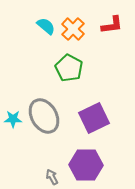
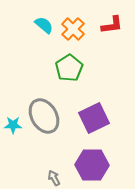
cyan semicircle: moved 2 px left, 1 px up
green pentagon: rotated 12 degrees clockwise
cyan star: moved 6 px down
purple hexagon: moved 6 px right
gray arrow: moved 2 px right, 1 px down
